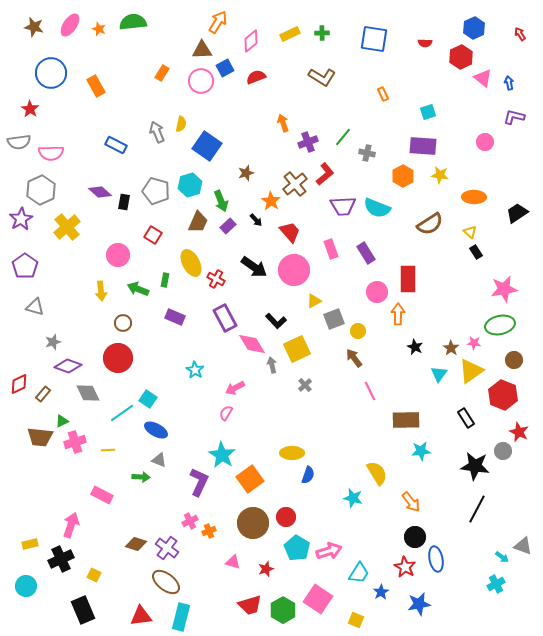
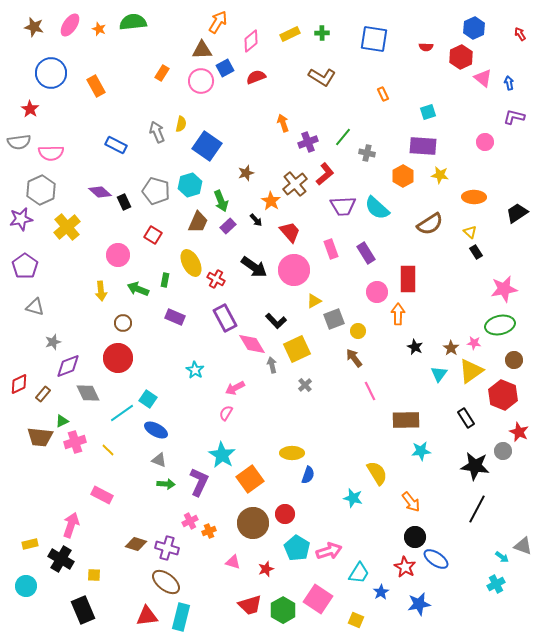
red semicircle at (425, 43): moved 1 px right, 4 px down
black rectangle at (124, 202): rotated 35 degrees counterclockwise
cyan semicircle at (377, 208): rotated 20 degrees clockwise
purple star at (21, 219): rotated 20 degrees clockwise
purple diamond at (68, 366): rotated 40 degrees counterclockwise
yellow line at (108, 450): rotated 48 degrees clockwise
green arrow at (141, 477): moved 25 px right, 7 px down
red circle at (286, 517): moved 1 px left, 3 px up
purple cross at (167, 548): rotated 20 degrees counterclockwise
black cross at (61, 559): rotated 35 degrees counterclockwise
blue ellipse at (436, 559): rotated 45 degrees counterclockwise
yellow square at (94, 575): rotated 24 degrees counterclockwise
red triangle at (141, 616): moved 6 px right
